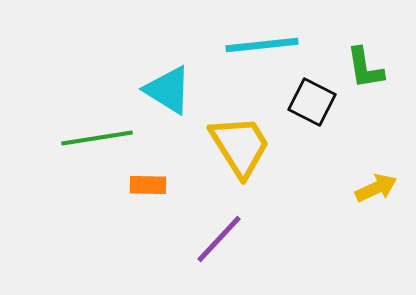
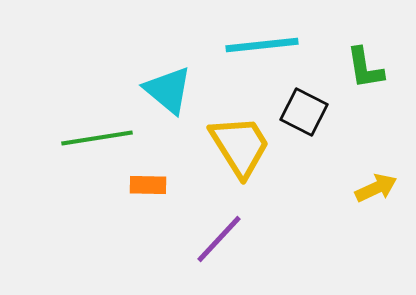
cyan triangle: rotated 8 degrees clockwise
black square: moved 8 px left, 10 px down
